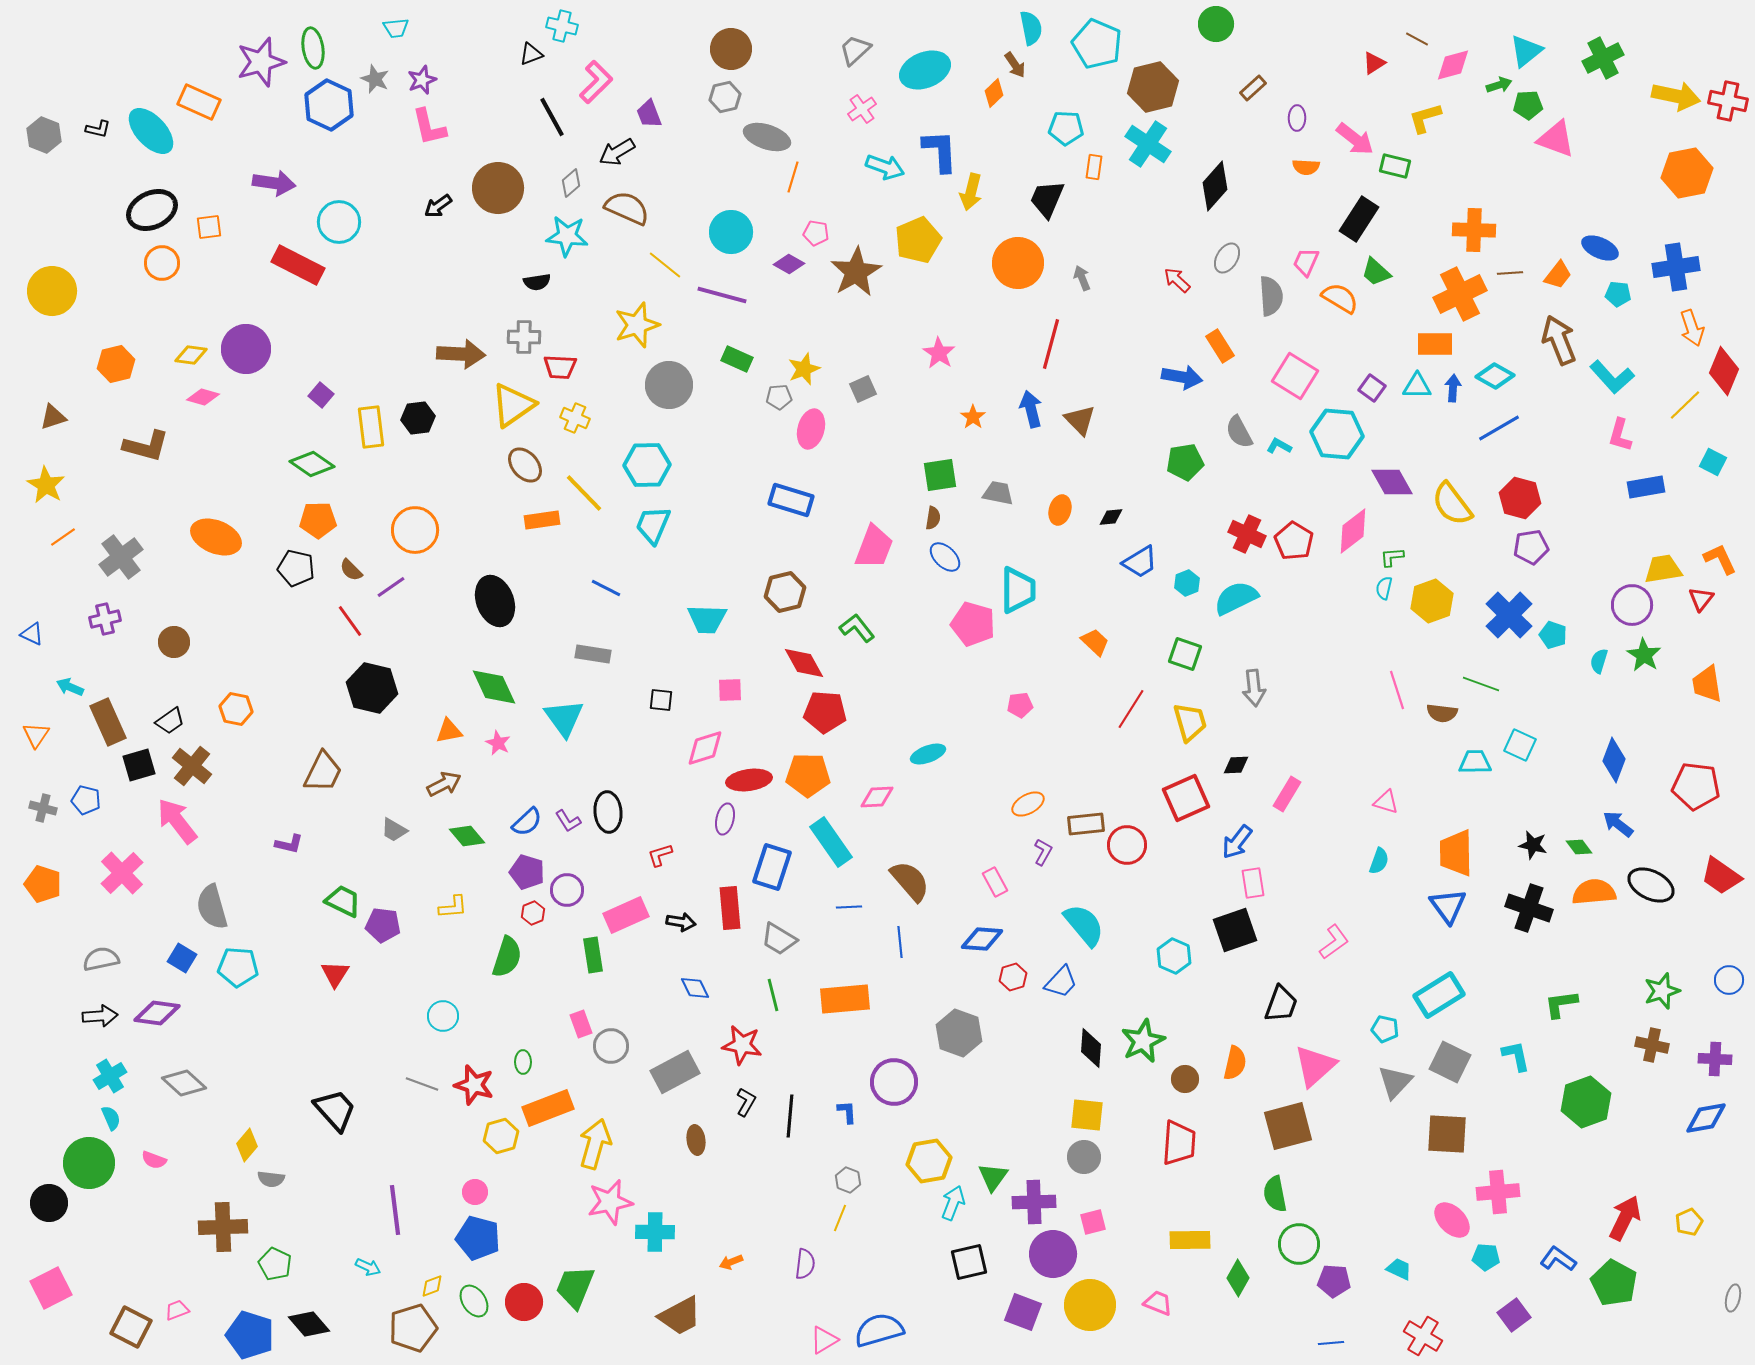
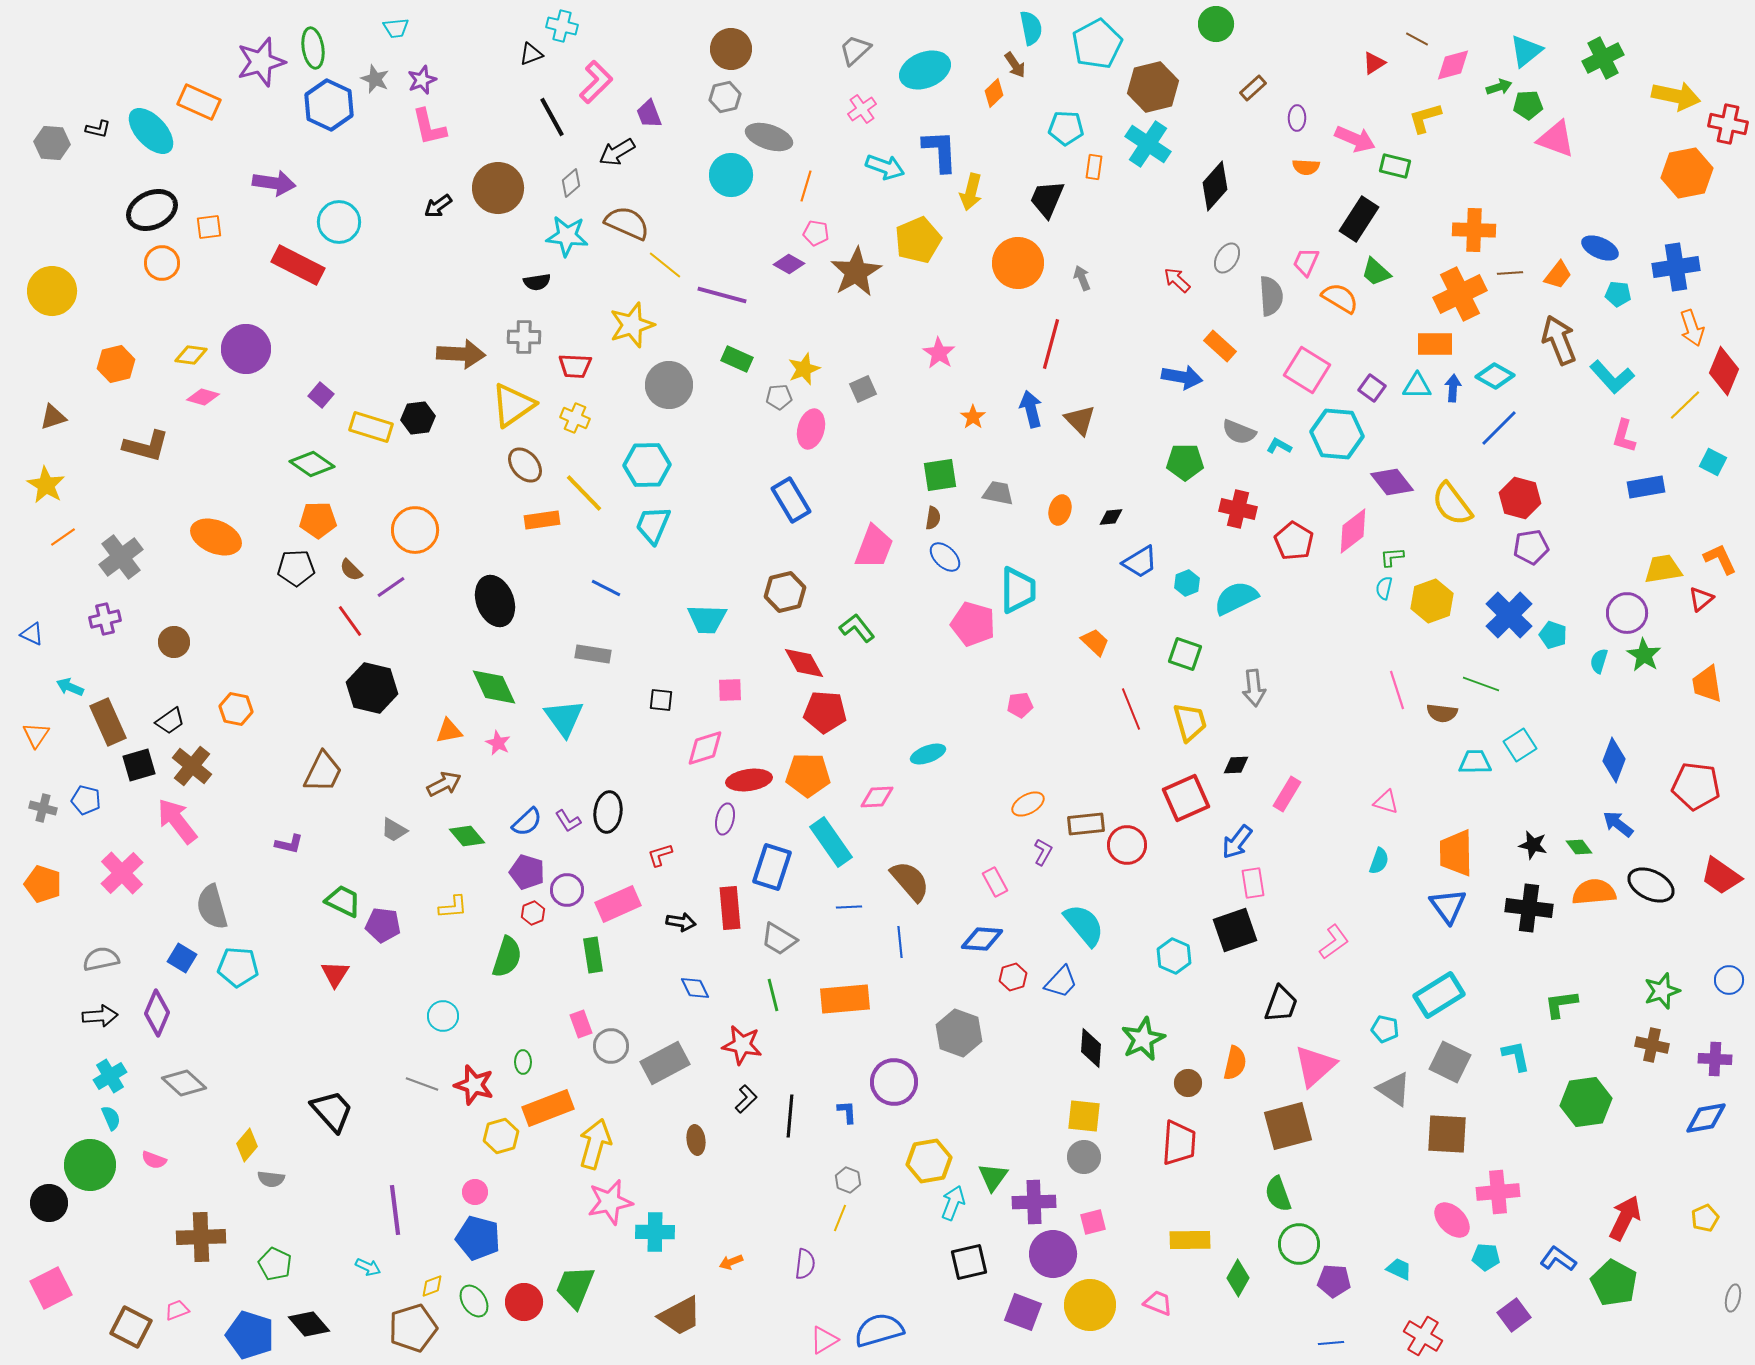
cyan pentagon at (1097, 44): rotated 21 degrees clockwise
green arrow at (1499, 85): moved 2 px down
red cross at (1728, 101): moved 23 px down
gray hexagon at (44, 135): moved 8 px right, 8 px down; rotated 16 degrees counterclockwise
gray ellipse at (767, 137): moved 2 px right
pink arrow at (1355, 139): rotated 15 degrees counterclockwise
orange line at (793, 177): moved 13 px right, 9 px down
brown semicircle at (627, 208): moved 15 px down
cyan circle at (731, 232): moved 57 px up
yellow star at (637, 325): moved 5 px left
orange rectangle at (1220, 346): rotated 16 degrees counterclockwise
red trapezoid at (560, 367): moved 15 px right, 1 px up
pink square at (1295, 376): moved 12 px right, 6 px up
yellow rectangle at (371, 427): rotated 66 degrees counterclockwise
blue line at (1499, 428): rotated 15 degrees counterclockwise
gray semicircle at (1239, 432): rotated 40 degrees counterclockwise
pink L-shape at (1620, 435): moved 4 px right, 1 px down
green pentagon at (1185, 462): rotated 9 degrees clockwise
purple diamond at (1392, 482): rotated 9 degrees counterclockwise
blue rectangle at (791, 500): rotated 42 degrees clockwise
red cross at (1247, 534): moved 9 px left, 25 px up; rotated 12 degrees counterclockwise
black pentagon at (296, 568): rotated 15 degrees counterclockwise
red triangle at (1701, 599): rotated 12 degrees clockwise
purple circle at (1632, 605): moved 5 px left, 8 px down
red line at (1131, 709): rotated 54 degrees counterclockwise
cyan square at (1520, 745): rotated 32 degrees clockwise
black ellipse at (608, 812): rotated 12 degrees clockwise
black cross at (1529, 908): rotated 12 degrees counterclockwise
pink rectangle at (626, 915): moved 8 px left, 11 px up
purple diamond at (157, 1013): rotated 75 degrees counterclockwise
green star at (1143, 1041): moved 2 px up
gray rectangle at (675, 1072): moved 10 px left, 9 px up
brown circle at (1185, 1079): moved 3 px right, 4 px down
gray triangle at (1395, 1082): moved 1 px left, 7 px down; rotated 39 degrees counterclockwise
black L-shape at (746, 1102): moved 3 px up; rotated 16 degrees clockwise
green hexagon at (1586, 1102): rotated 12 degrees clockwise
black trapezoid at (335, 1110): moved 3 px left, 1 px down
yellow square at (1087, 1115): moved 3 px left, 1 px down
green circle at (89, 1163): moved 1 px right, 2 px down
green semicircle at (1275, 1194): moved 3 px right; rotated 9 degrees counterclockwise
yellow pentagon at (1689, 1222): moved 16 px right, 4 px up
brown cross at (223, 1227): moved 22 px left, 10 px down
